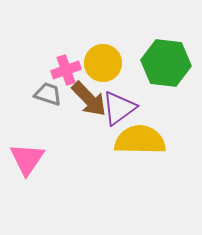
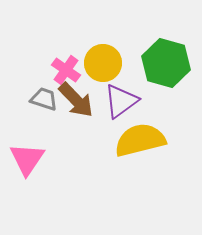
green hexagon: rotated 9 degrees clockwise
pink cross: rotated 36 degrees counterclockwise
gray trapezoid: moved 4 px left, 5 px down
brown arrow: moved 13 px left, 1 px down
purple triangle: moved 2 px right, 7 px up
yellow semicircle: rotated 15 degrees counterclockwise
